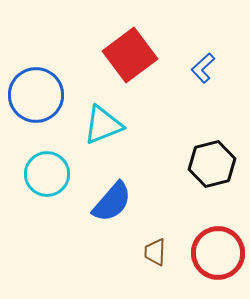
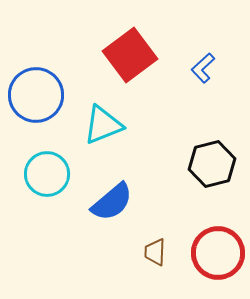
blue semicircle: rotated 9 degrees clockwise
